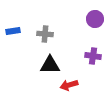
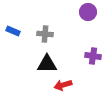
purple circle: moved 7 px left, 7 px up
blue rectangle: rotated 32 degrees clockwise
black triangle: moved 3 px left, 1 px up
red arrow: moved 6 px left
